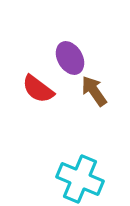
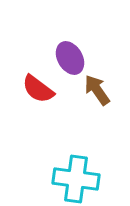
brown arrow: moved 3 px right, 1 px up
cyan cross: moved 4 px left; rotated 15 degrees counterclockwise
